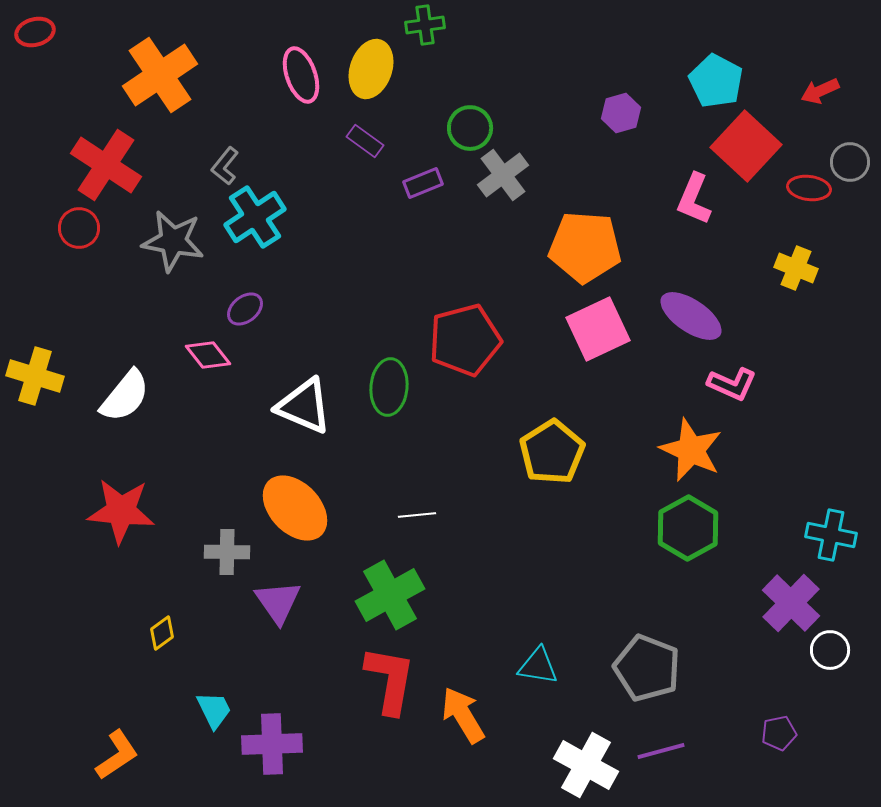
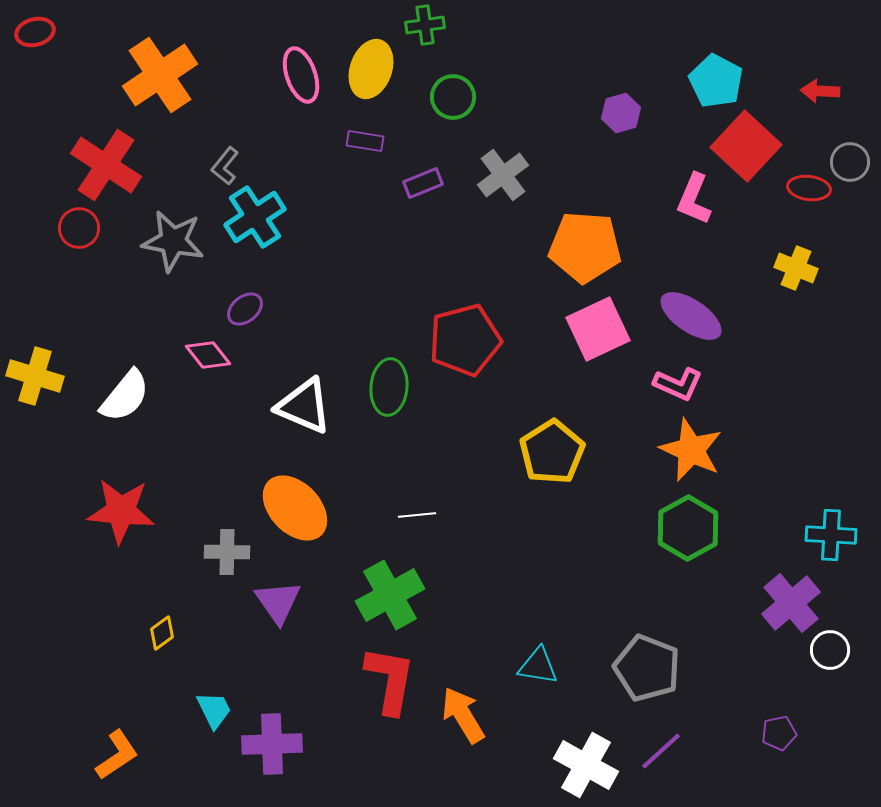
red arrow at (820, 91): rotated 27 degrees clockwise
green circle at (470, 128): moved 17 px left, 31 px up
purple rectangle at (365, 141): rotated 27 degrees counterclockwise
pink L-shape at (732, 384): moved 54 px left
cyan cross at (831, 535): rotated 9 degrees counterclockwise
purple cross at (791, 603): rotated 6 degrees clockwise
purple line at (661, 751): rotated 27 degrees counterclockwise
